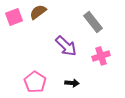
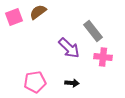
gray rectangle: moved 9 px down
purple arrow: moved 3 px right, 2 px down
pink cross: moved 2 px right, 1 px down; rotated 24 degrees clockwise
pink pentagon: rotated 30 degrees clockwise
